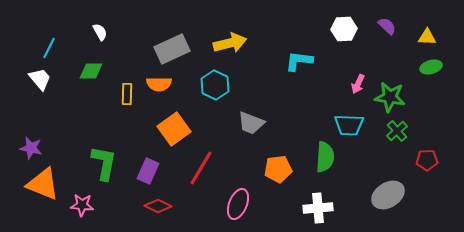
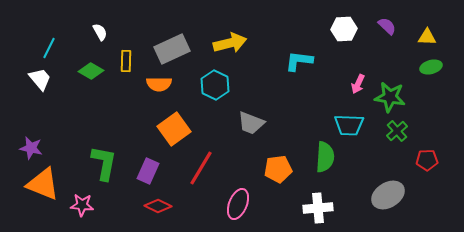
green diamond: rotated 30 degrees clockwise
yellow rectangle: moved 1 px left, 33 px up
